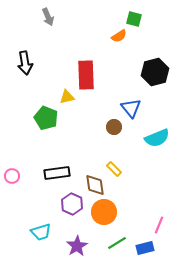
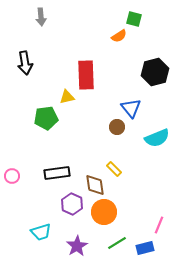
gray arrow: moved 7 px left; rotated 18 degrees clockwise
green pentagon: rotated 30 degrees counterclockwise
brown circle: moved 3 px right
